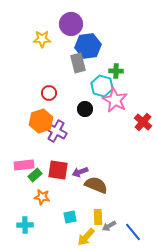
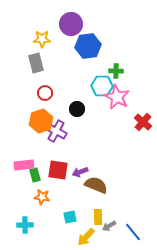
gray rectangle: moved 42 px left
cyan hexagon: rotated 15 degrees counterclockwise
red circle: moved 4 px left
pink star: moved 2 px right, 3 px up
black circle: moved 8 px left
green rectangle: rotated 64 degrees counterclockwise
